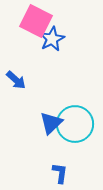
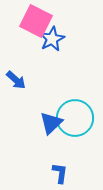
cyan circle: moved 6 px up
